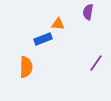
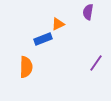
orange triangle: rotated 32 degrees counterclockwise
